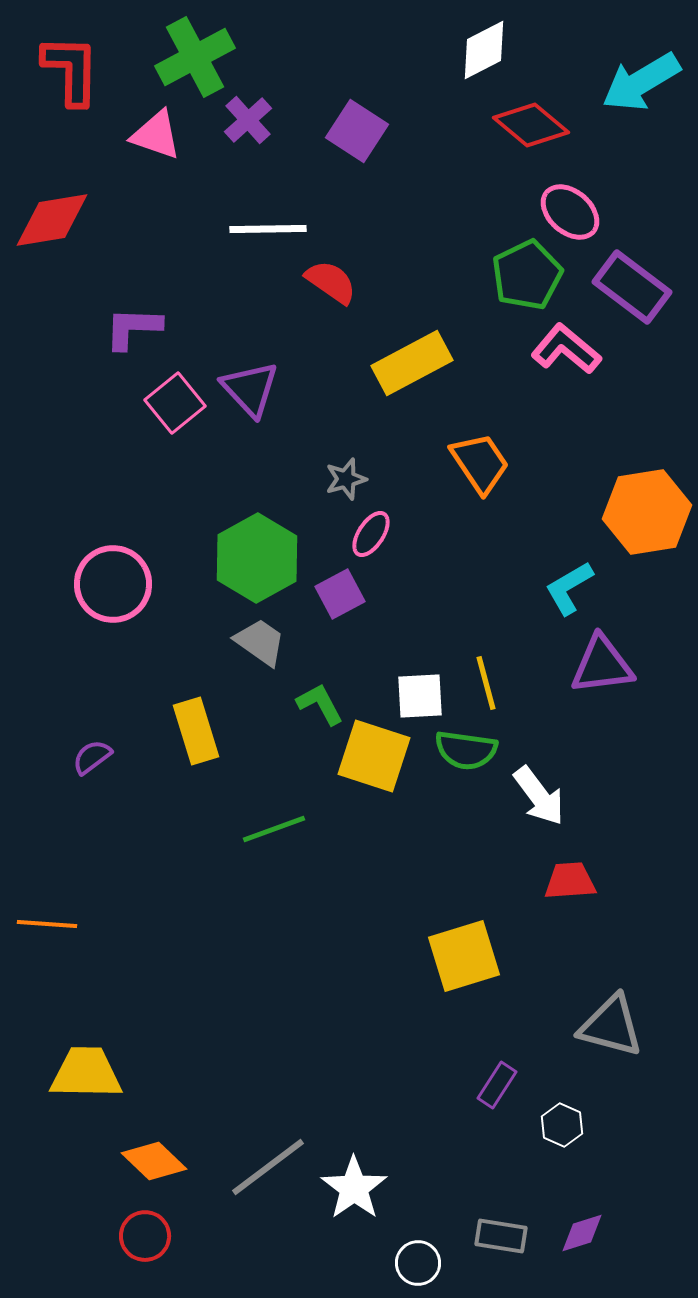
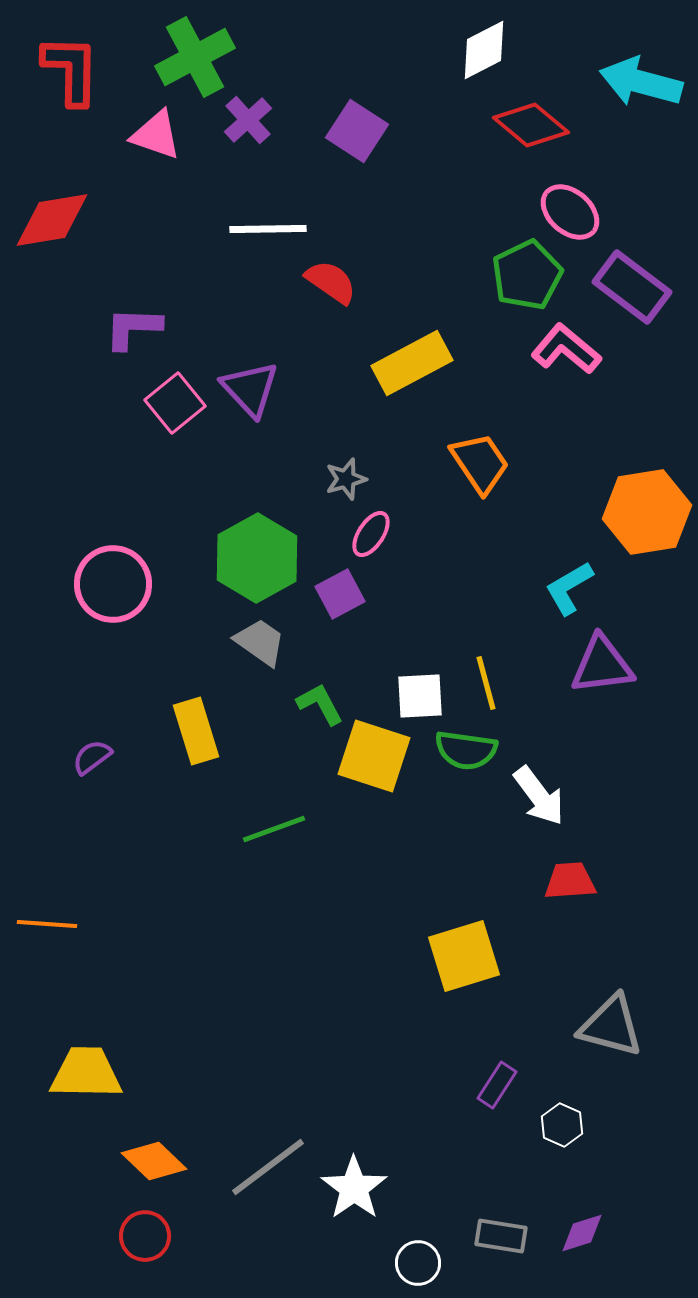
cyan arrow at (641, 82): rotated 46 degrees clockwise
